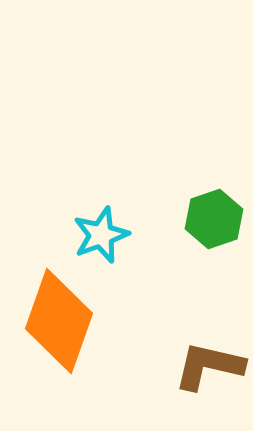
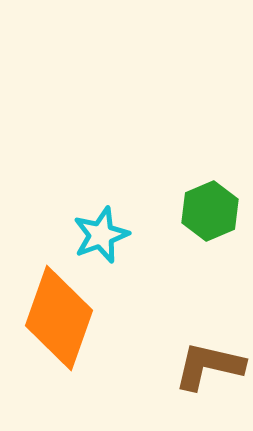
green hexagon: moved 4 px left, 8 px up; rotated 4 degrees counterclockwise
orange diamond: moved 3 px up
